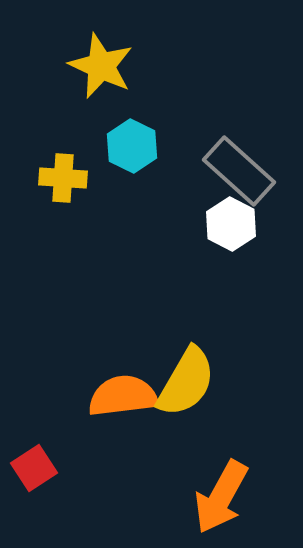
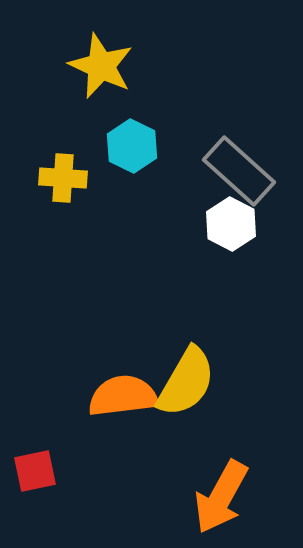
red square: moved 1 px right, 3 px down; rotated 21 degrees clockwise
